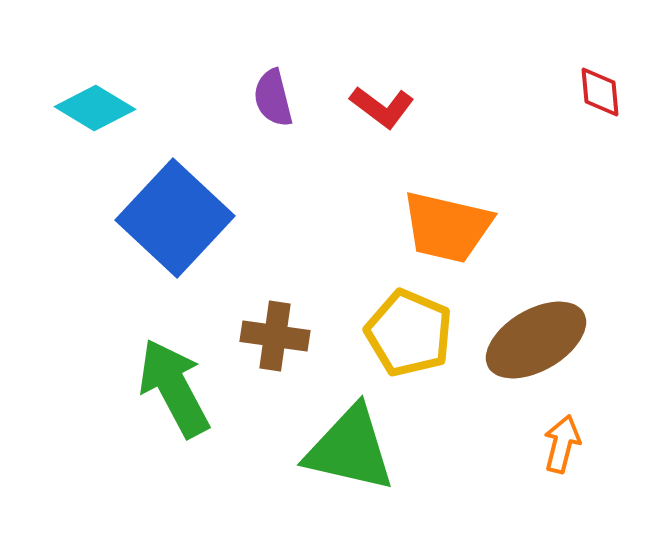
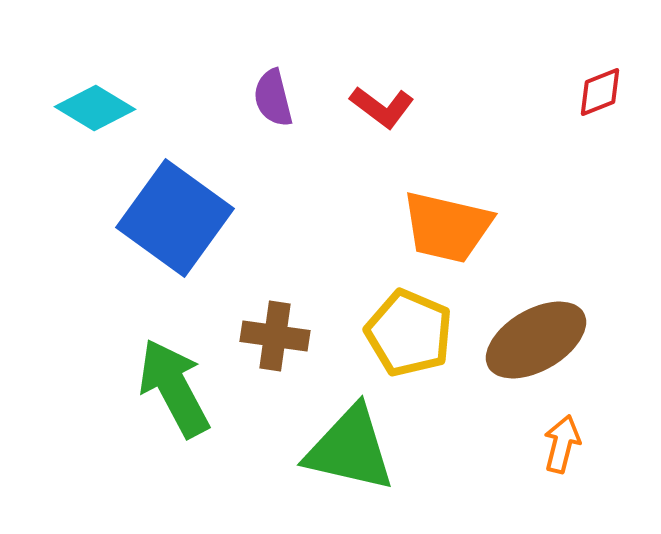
red diamond: rotated 74 degrees clockwise
blue square: rotated 7 degrees counterclockwise
